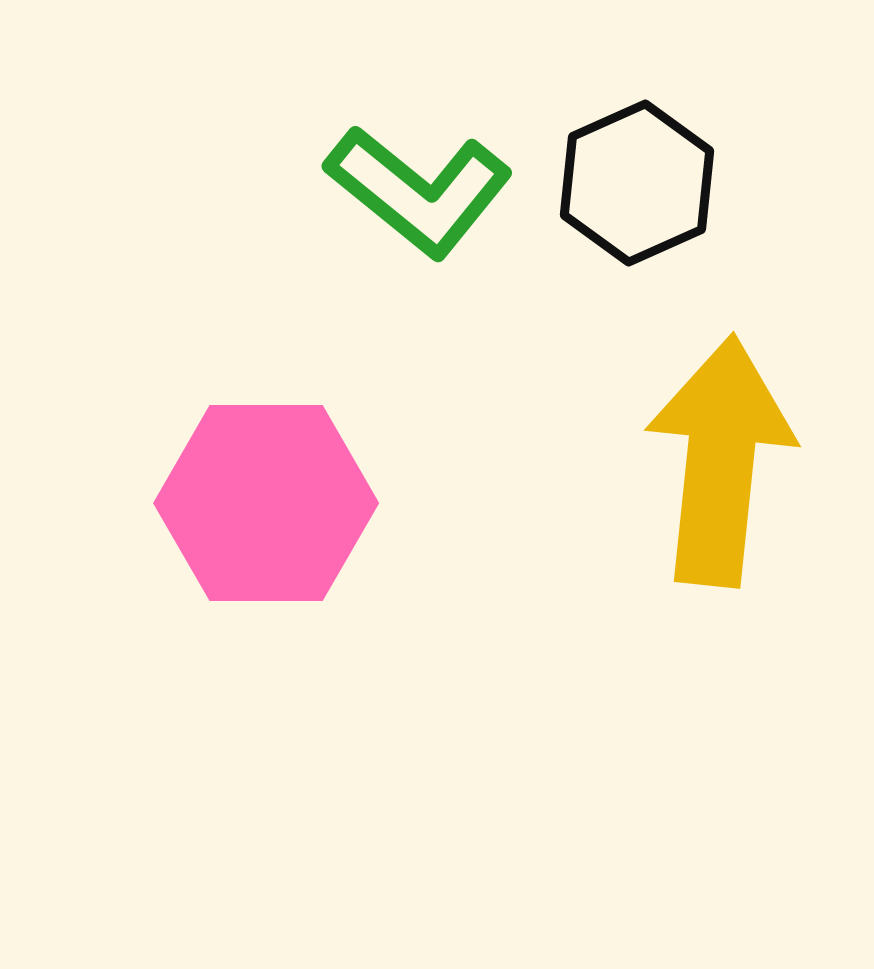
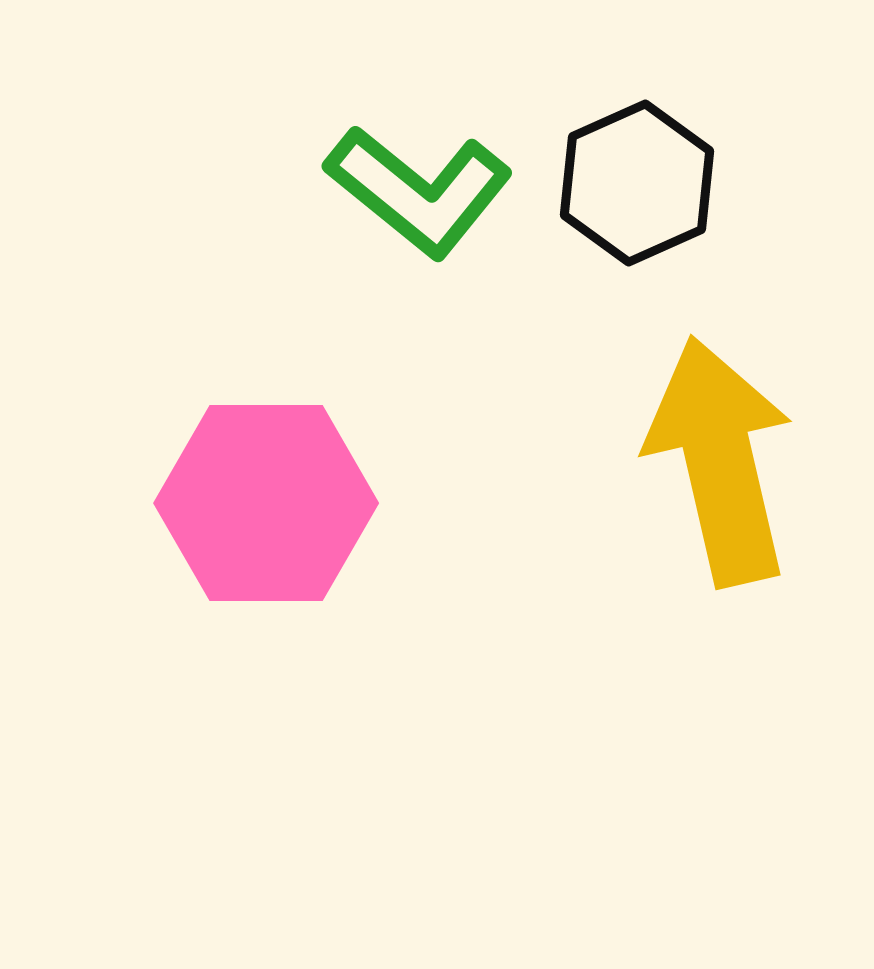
yellow arrow: rotated 19 degrees counterclockwise
